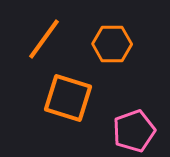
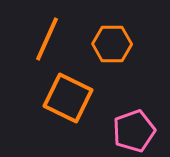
orange line: moved 3 px right; rotated 12 degrees counterclockwise
orange square: rotated 9 degrees clockwise
